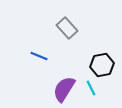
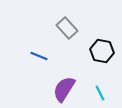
black hexagon: moved 14 px up; rotated 20 degrees clockwise
cyan line: moved 9 px right, 5 px down
